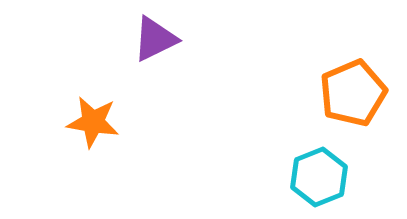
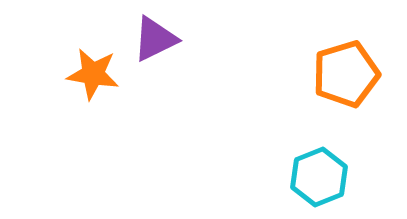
orange pentagon: moved 7 px left, 19 px up; rotated 6 degrees clockwise
orange star: moved 48 px up
